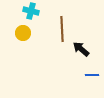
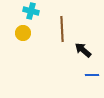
black arrow: moved 2 px right, 1 px down
